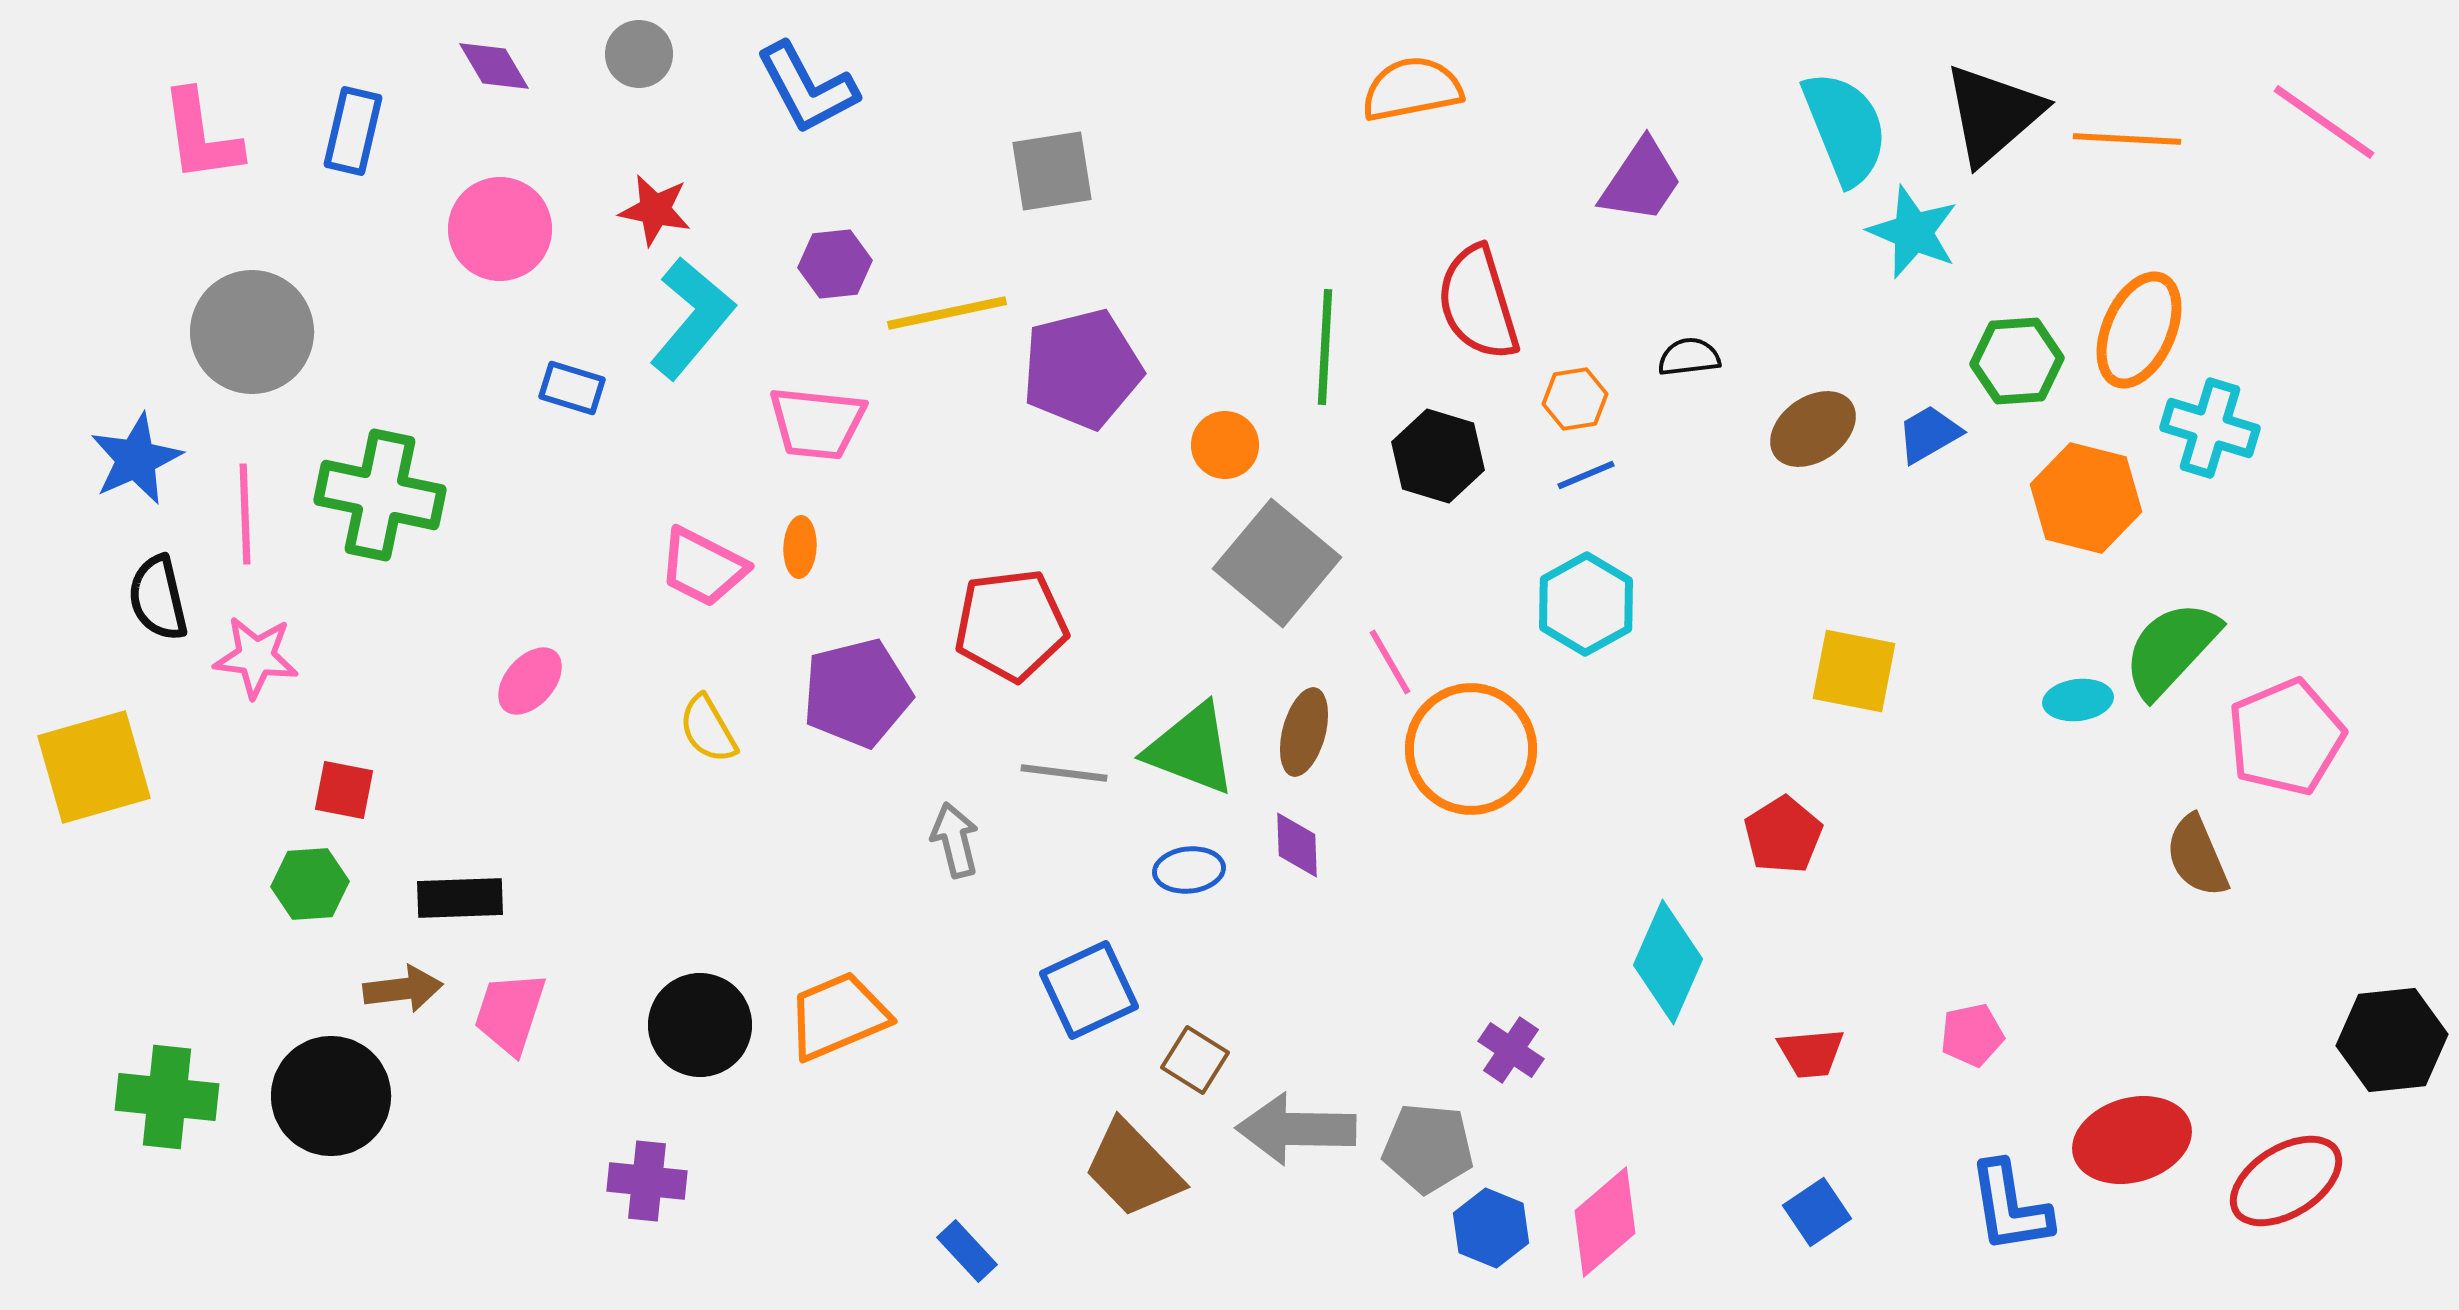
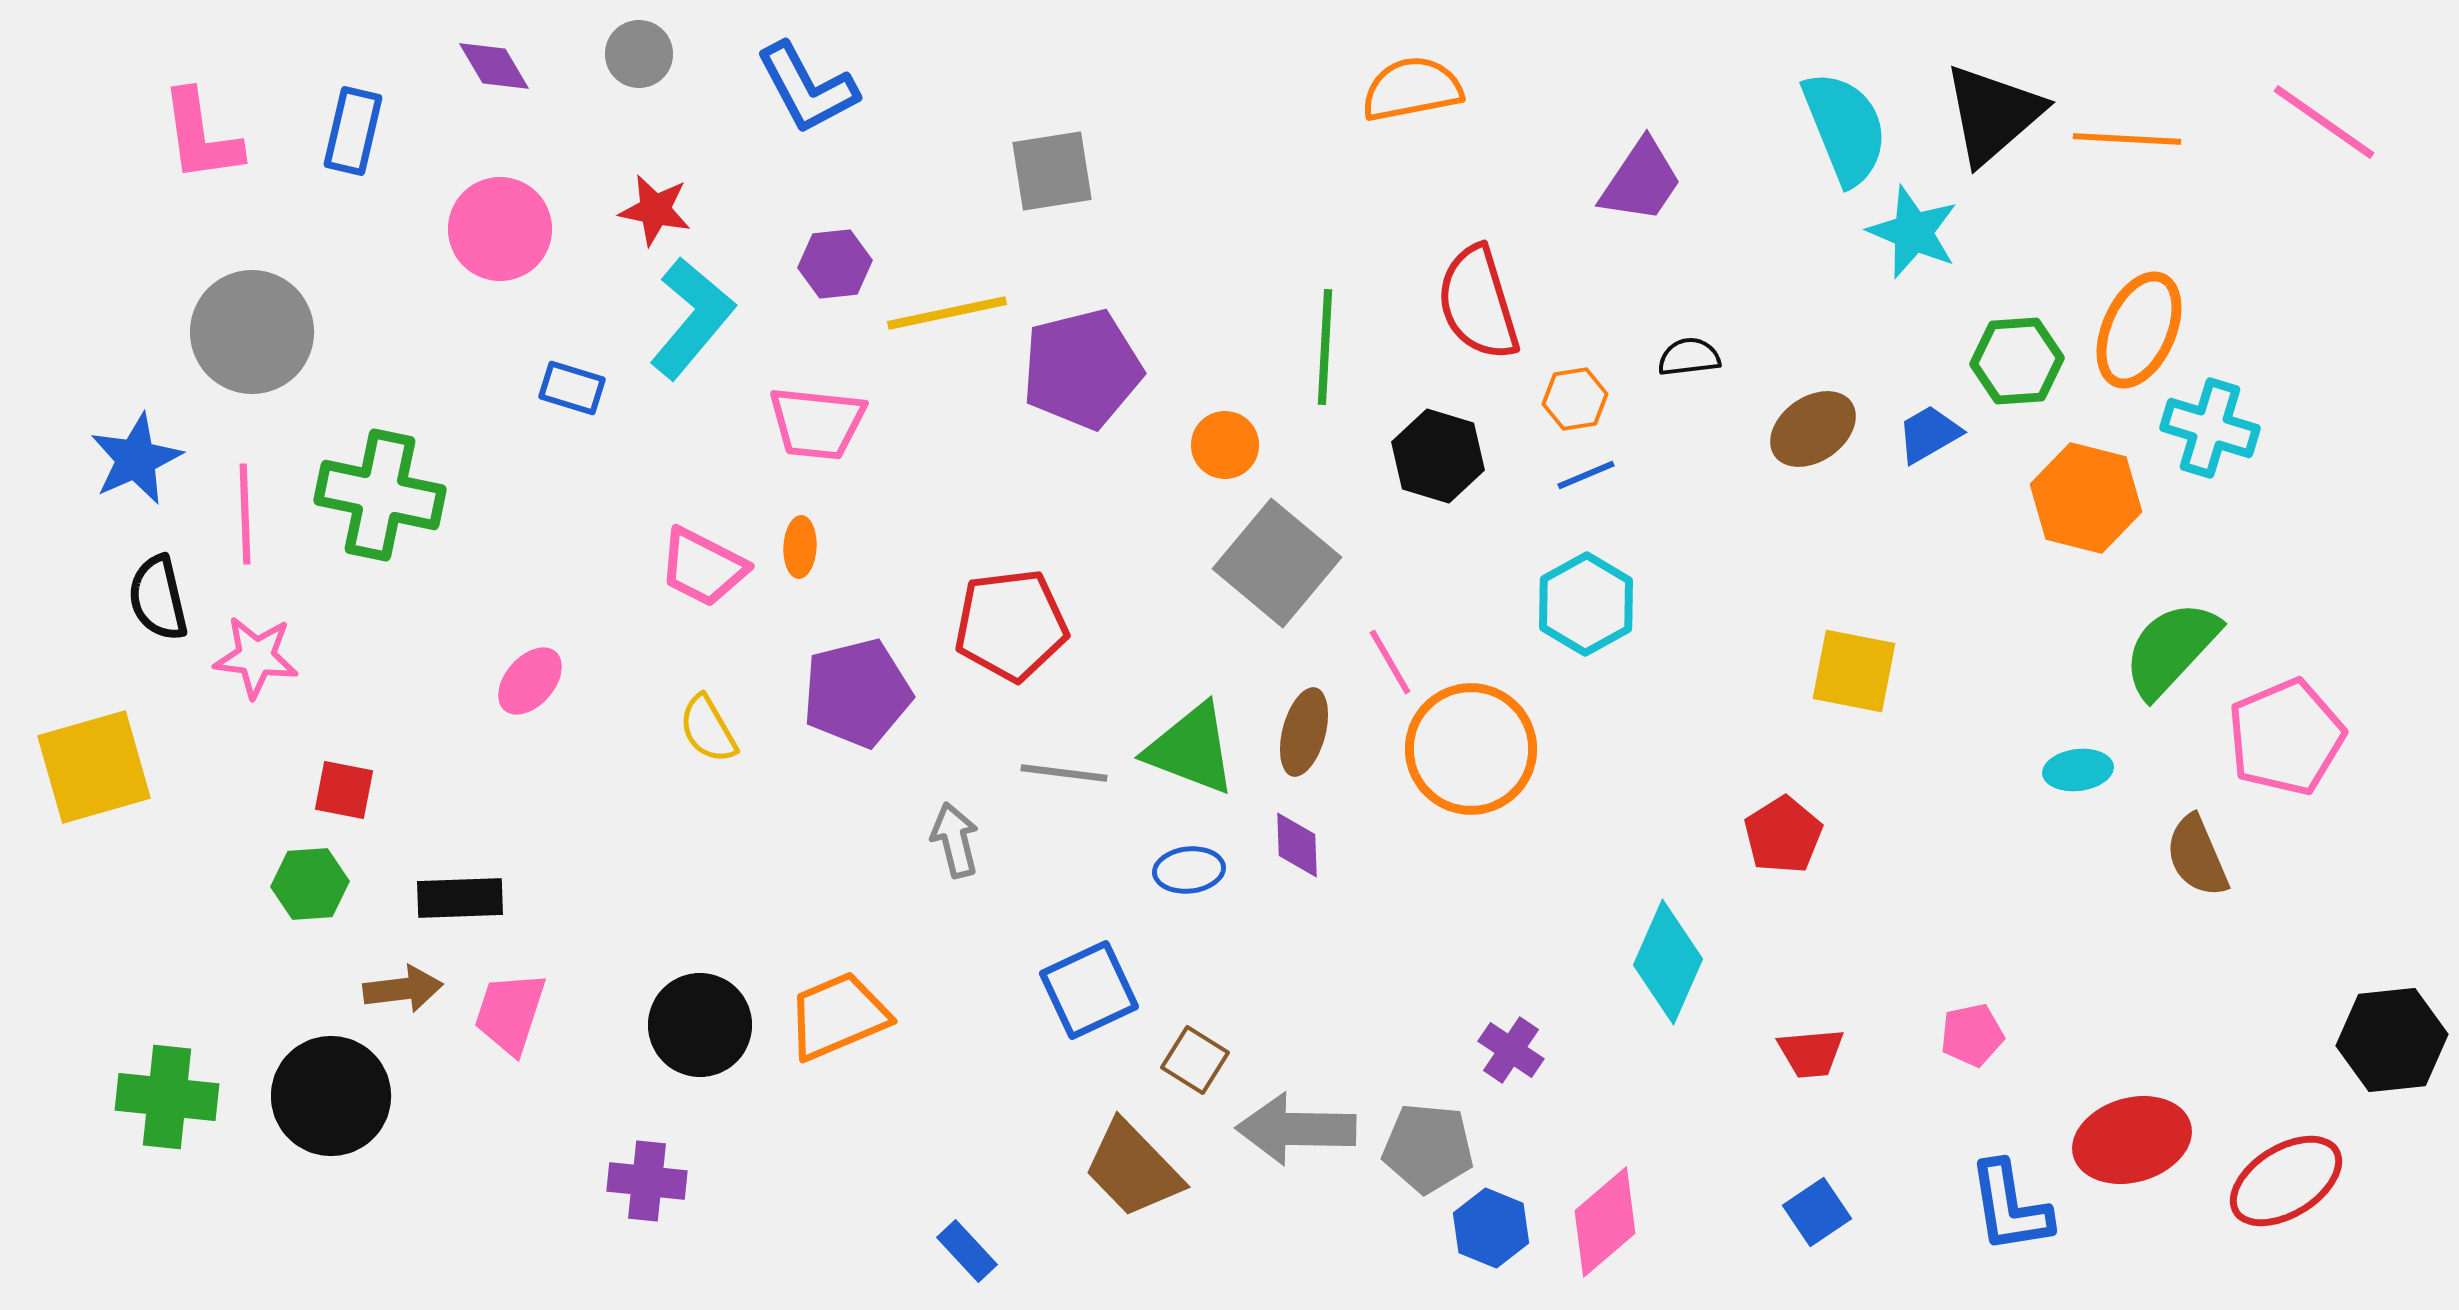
cyan ellipse at (2078, 700): moved 70 px down
